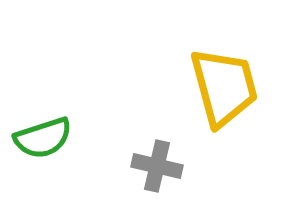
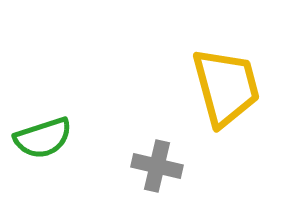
yellow trapezoid: moved 2 px right
